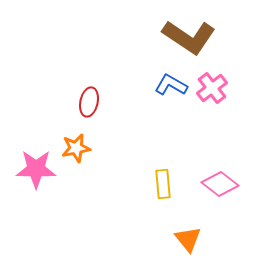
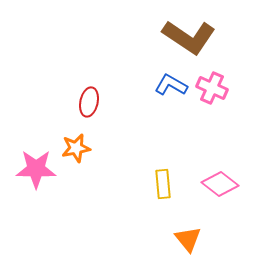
pink cross: rotated 28 degrees counterclockwise
